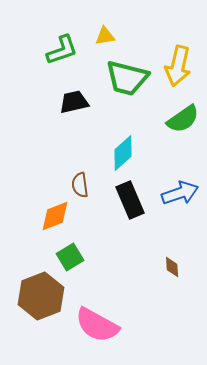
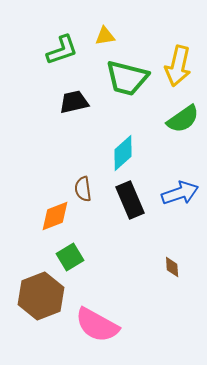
brown semicircle: moved 3 px right, 4 px down
